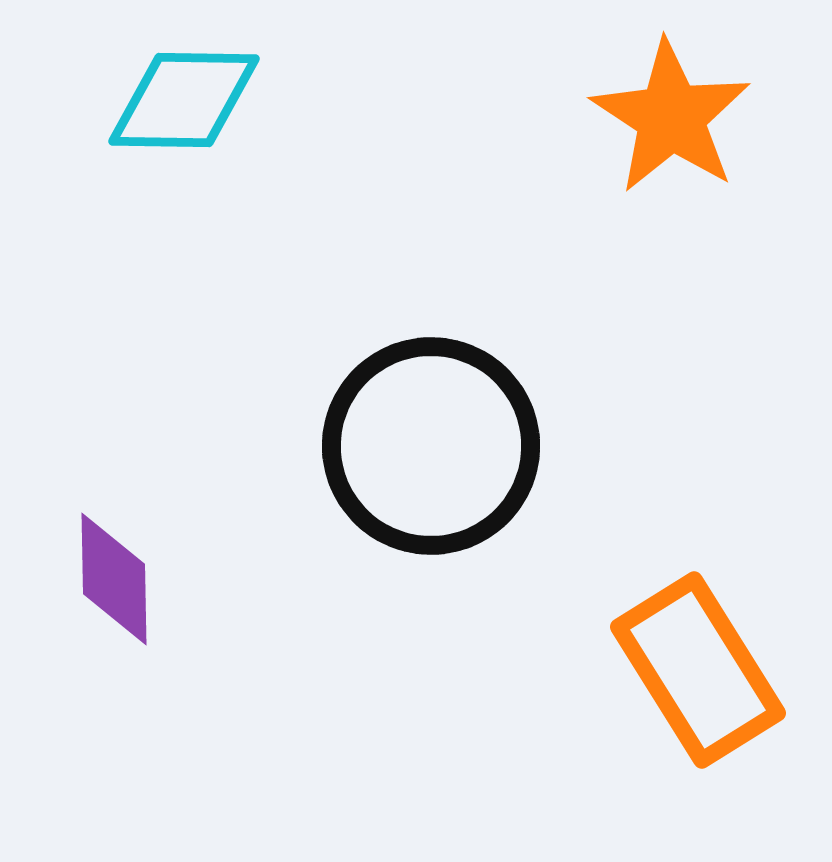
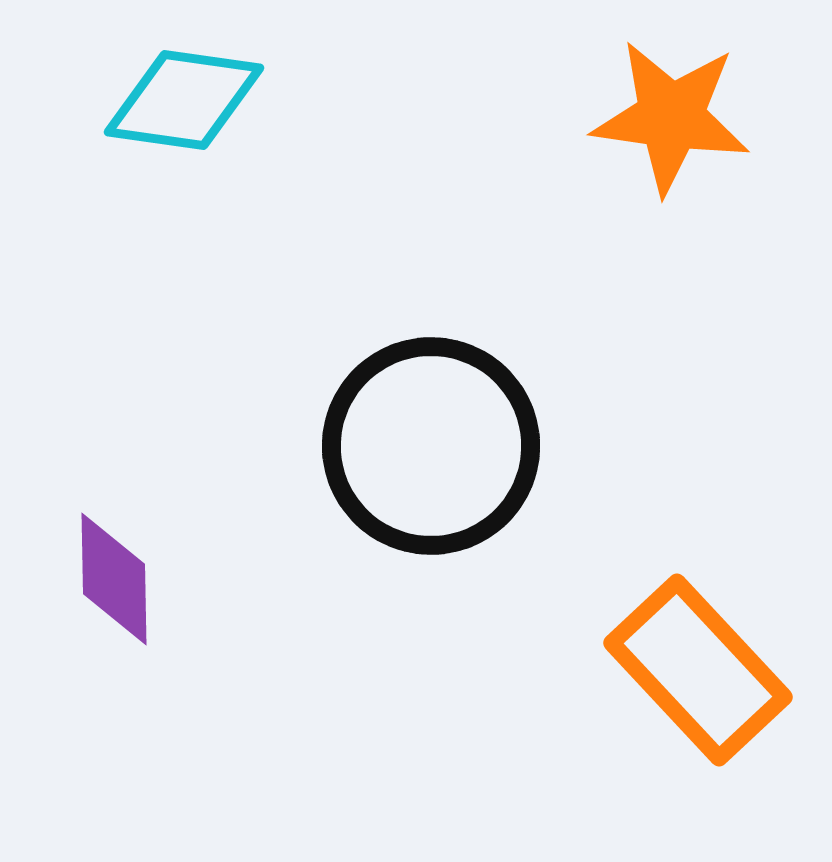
cyan diamond: rotated 7 degrees clockwise
orange star: rotated 25 degrees counterclockwise
orange rectangle: rotated 11 degrees counterclockwise
